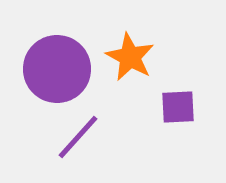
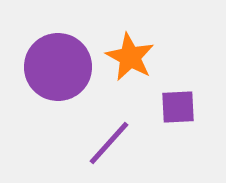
purple circle: moved 1 px right, 2 px up
purple line: moved 31 px right, 6 px down
